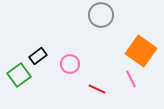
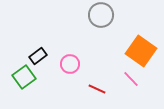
green square: moved 5 px right, 2 px down
pink line: rotated 18 degrees counterclockwise
